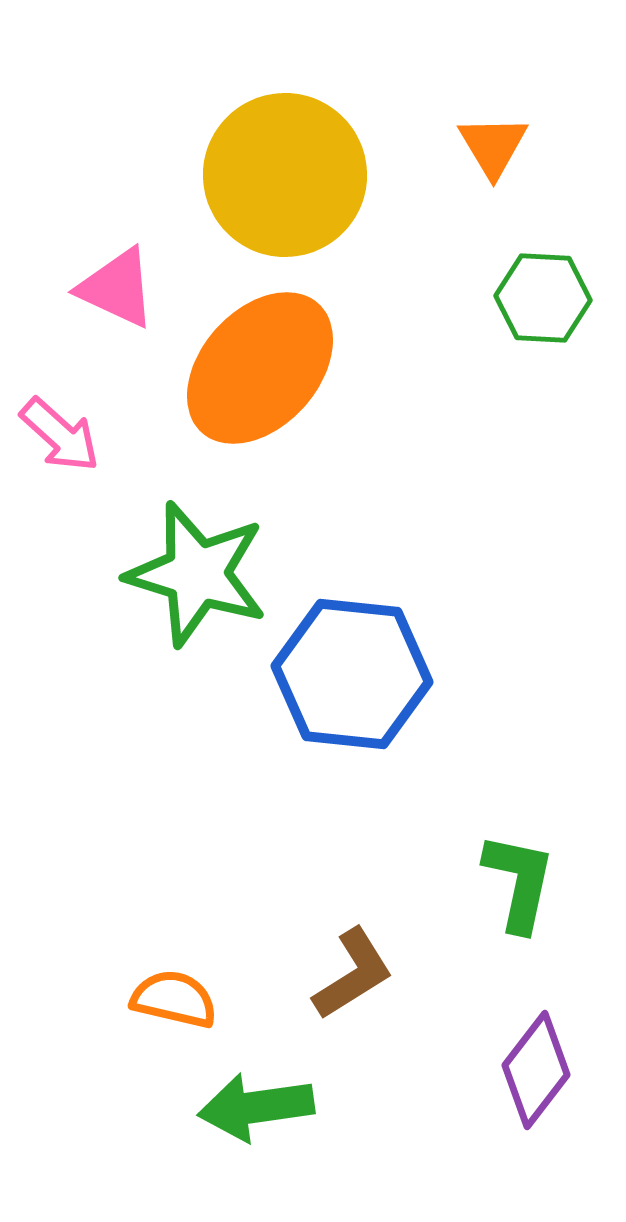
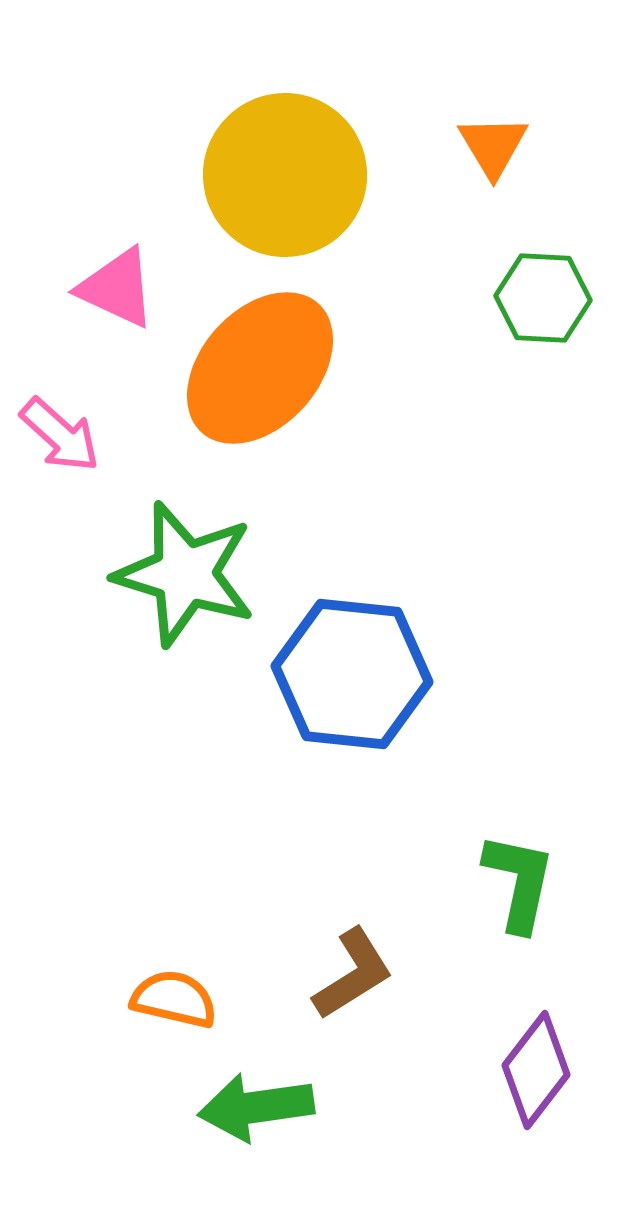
green star: moved 12 px left
